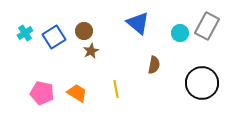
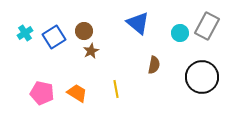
black circle: moved 6 px up
